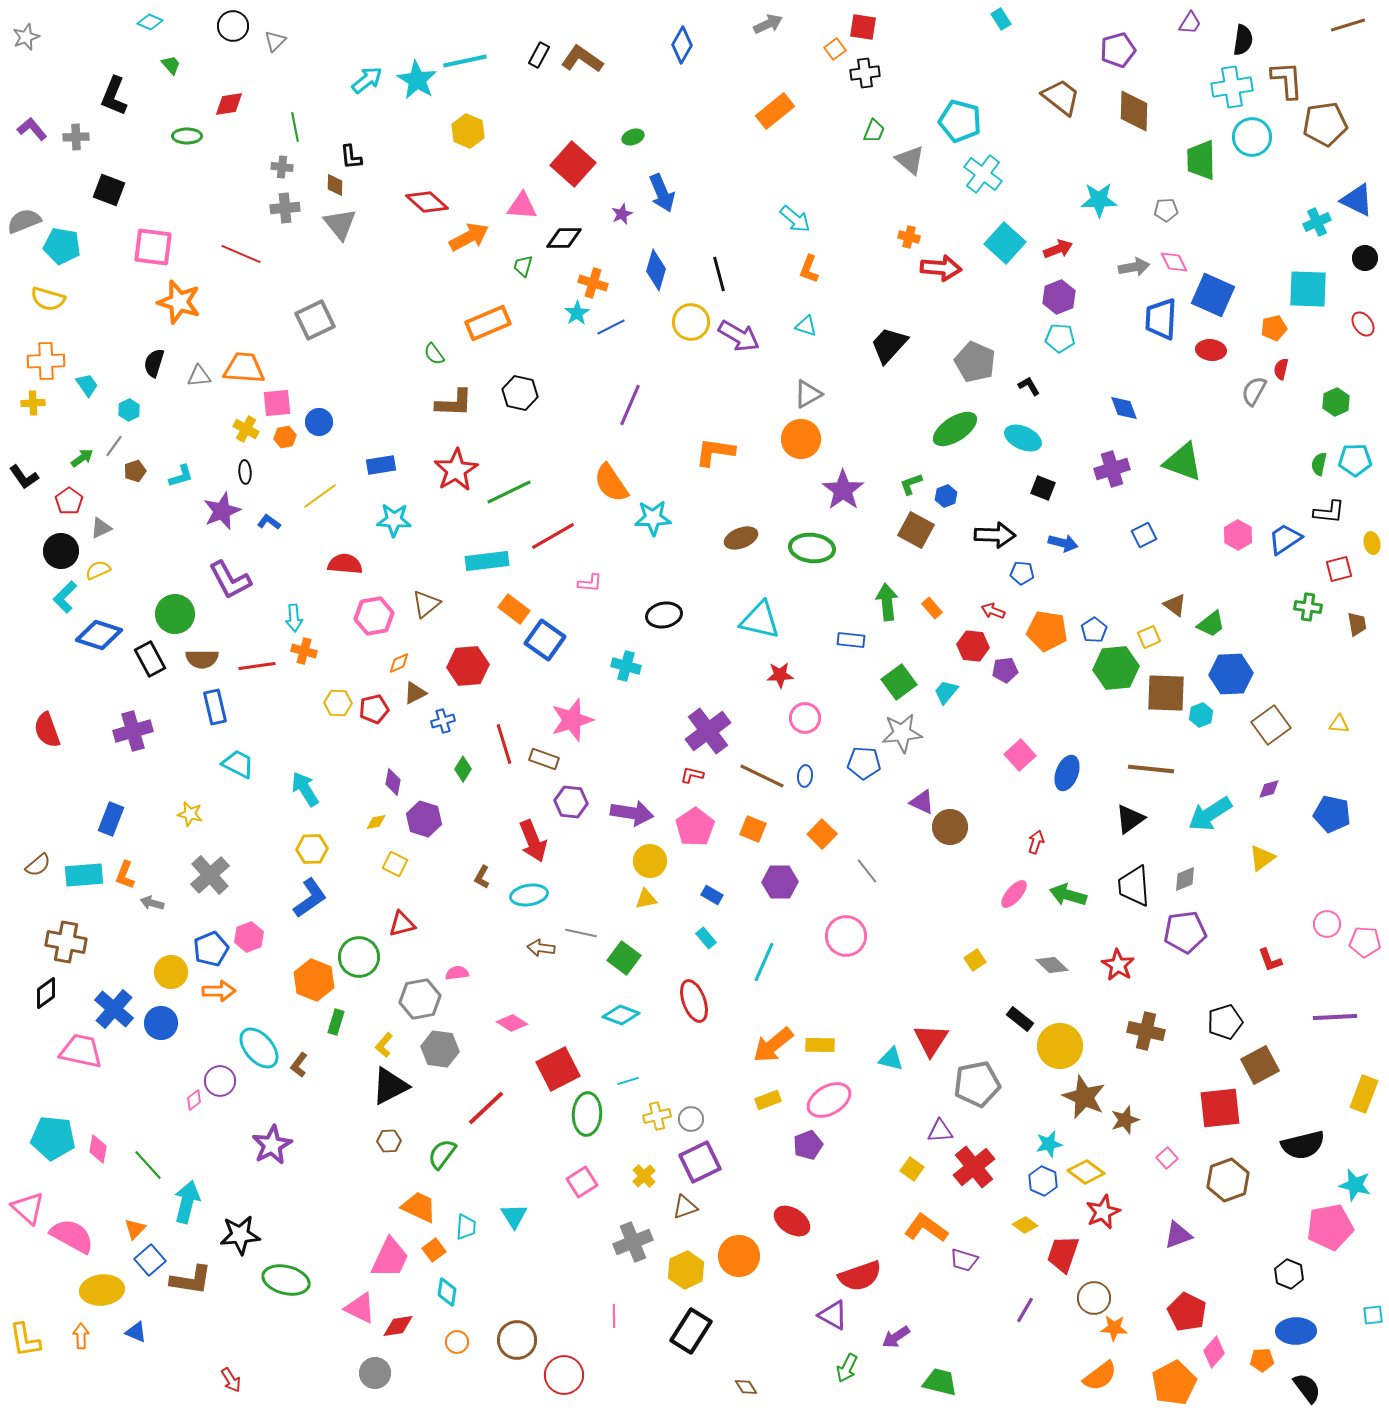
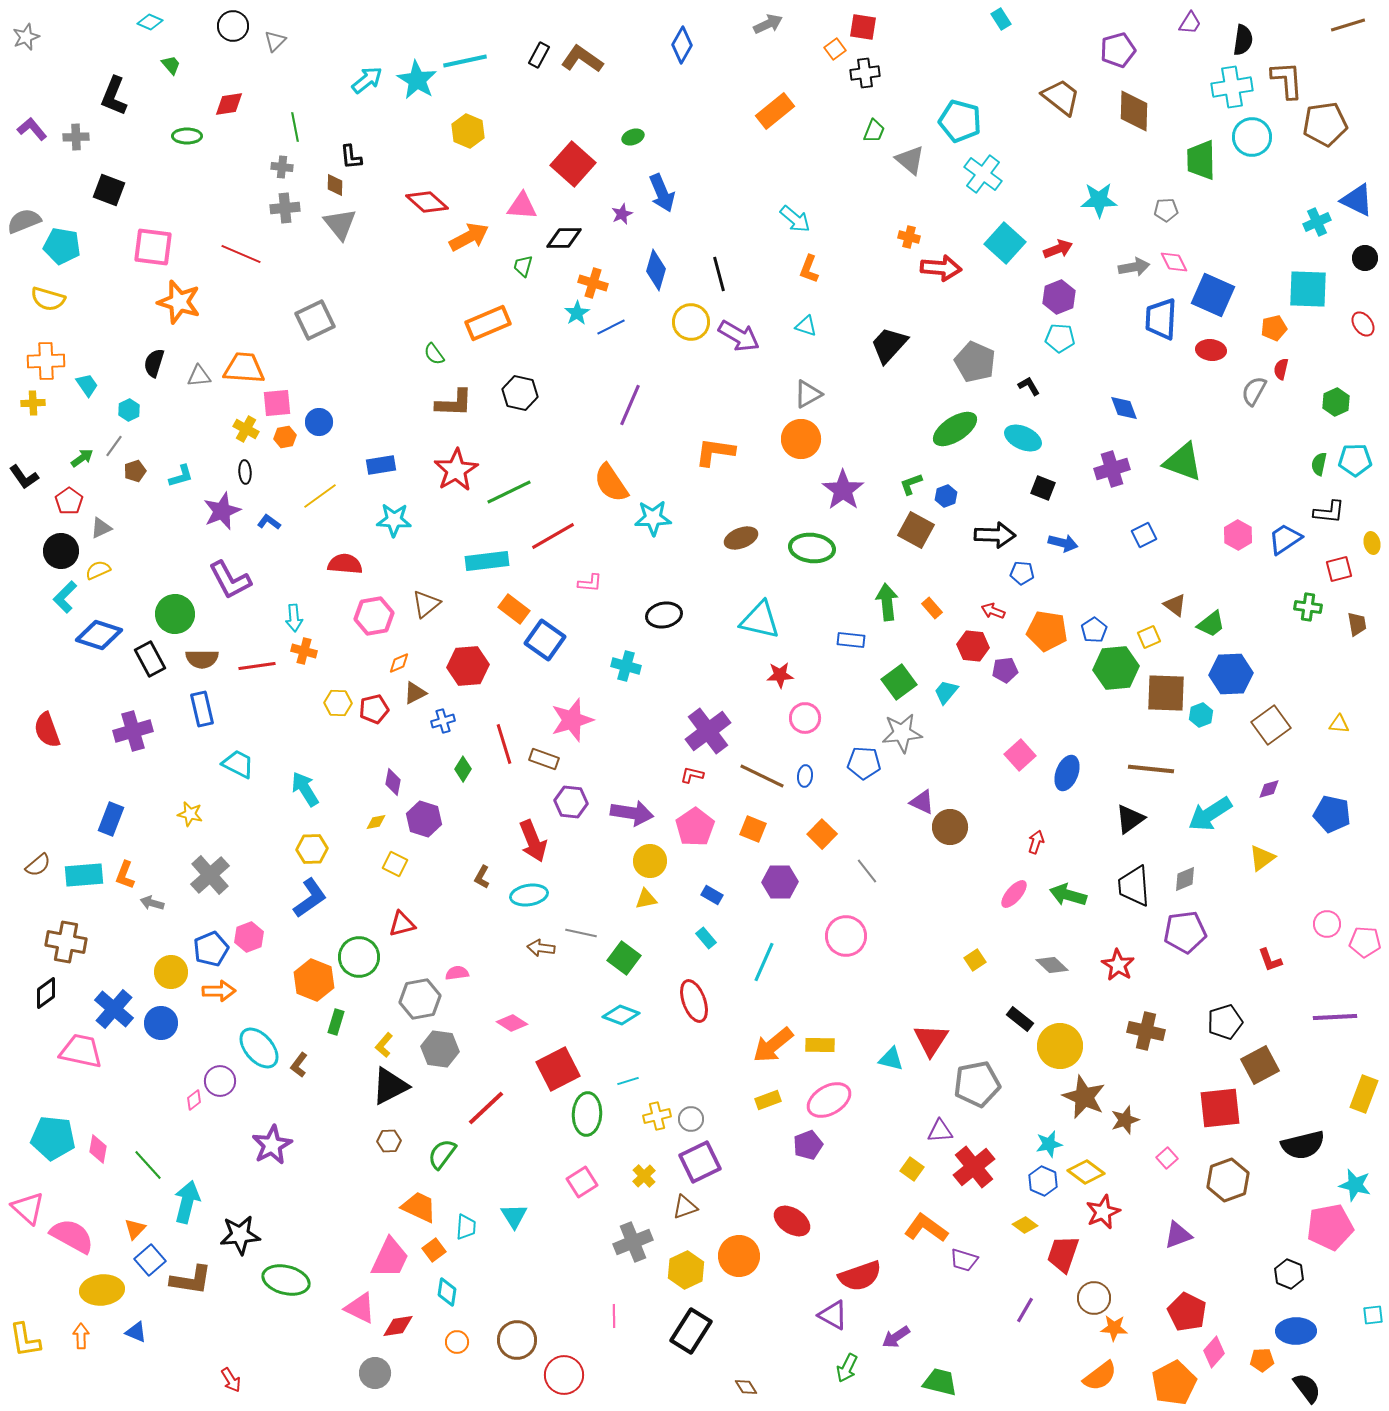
blue rectangle at (215, 707): moved 13 px left, 2 px down
